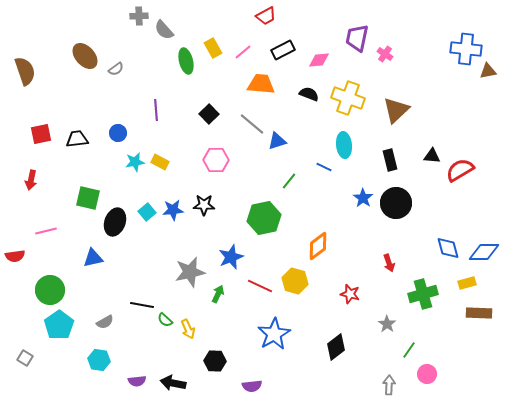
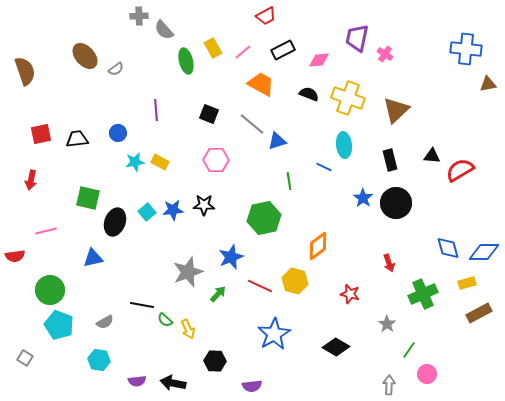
brown triangle at (488, 71): moved 13 px down
orange trapezoid at (261, 84): rotated 24 degrees clockwise
black square at (209, 114): rotated 24 degrees counterclockwise
green line at (289, 181): rotated 48 degrees counterclockwise
gray star at (190, 272): moved 2 px left; rotated 8 degrees counterclockwise
green arrow at (218, 294): rotated 18 degrees clockwise
green cross at (423, 294): rotated 8 degrees counterclockwise
brown rectangle at (479, 313): rotated 30 degrees counterclockwise
cyan pentagon at (59, 325): rotated 16 degrees counterclockwise
black diamond at (336, 347): rotated 68 degrees clockwise
